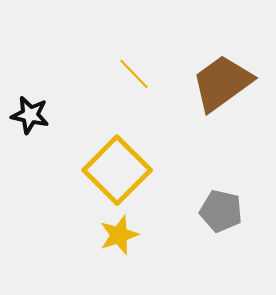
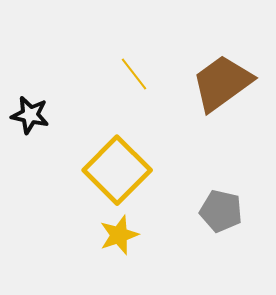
yellow line: rotated 6 degrees clockwise
